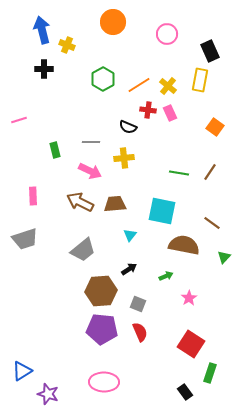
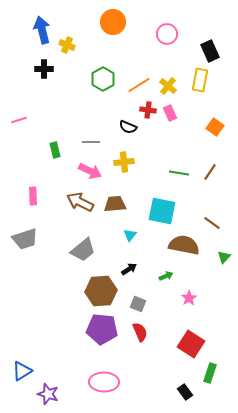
yellow cross at (124, 158): moved 4 px down
